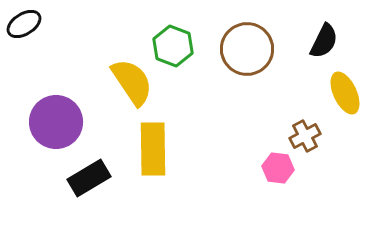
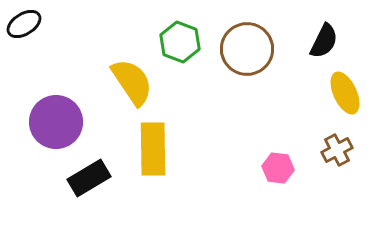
green hexagon: moved 7 px right, 4 px up
brown cross: moved 32 px right, 14 px down
